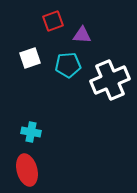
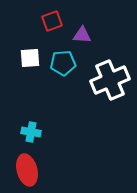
red square: moved 1 px left
white square: rotated 15 degrees clockwise
cyan pentagon: moved 5 px left, 2 px up
